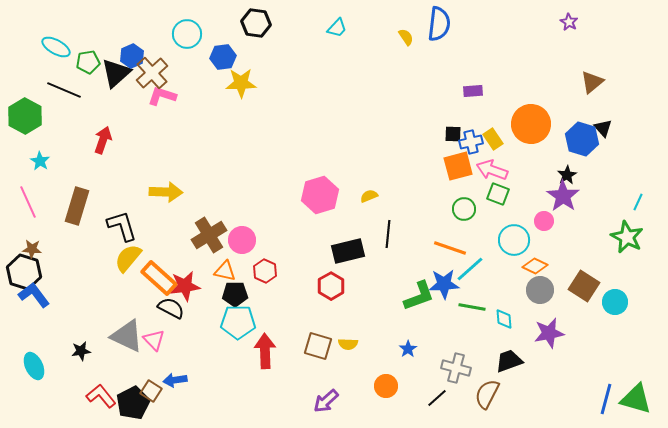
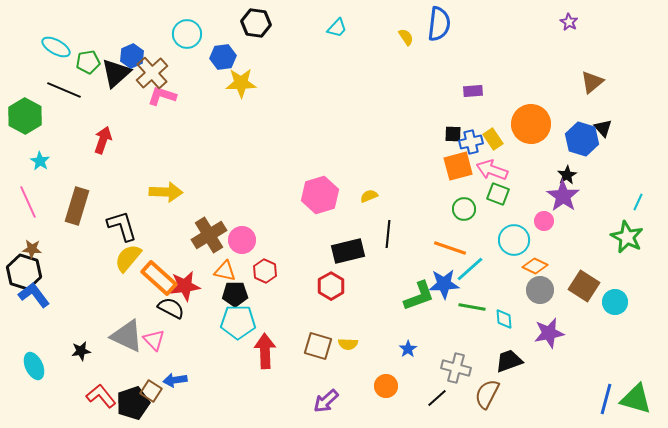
black pentagon at (133, 403): rotated 8 degrees clockwise
